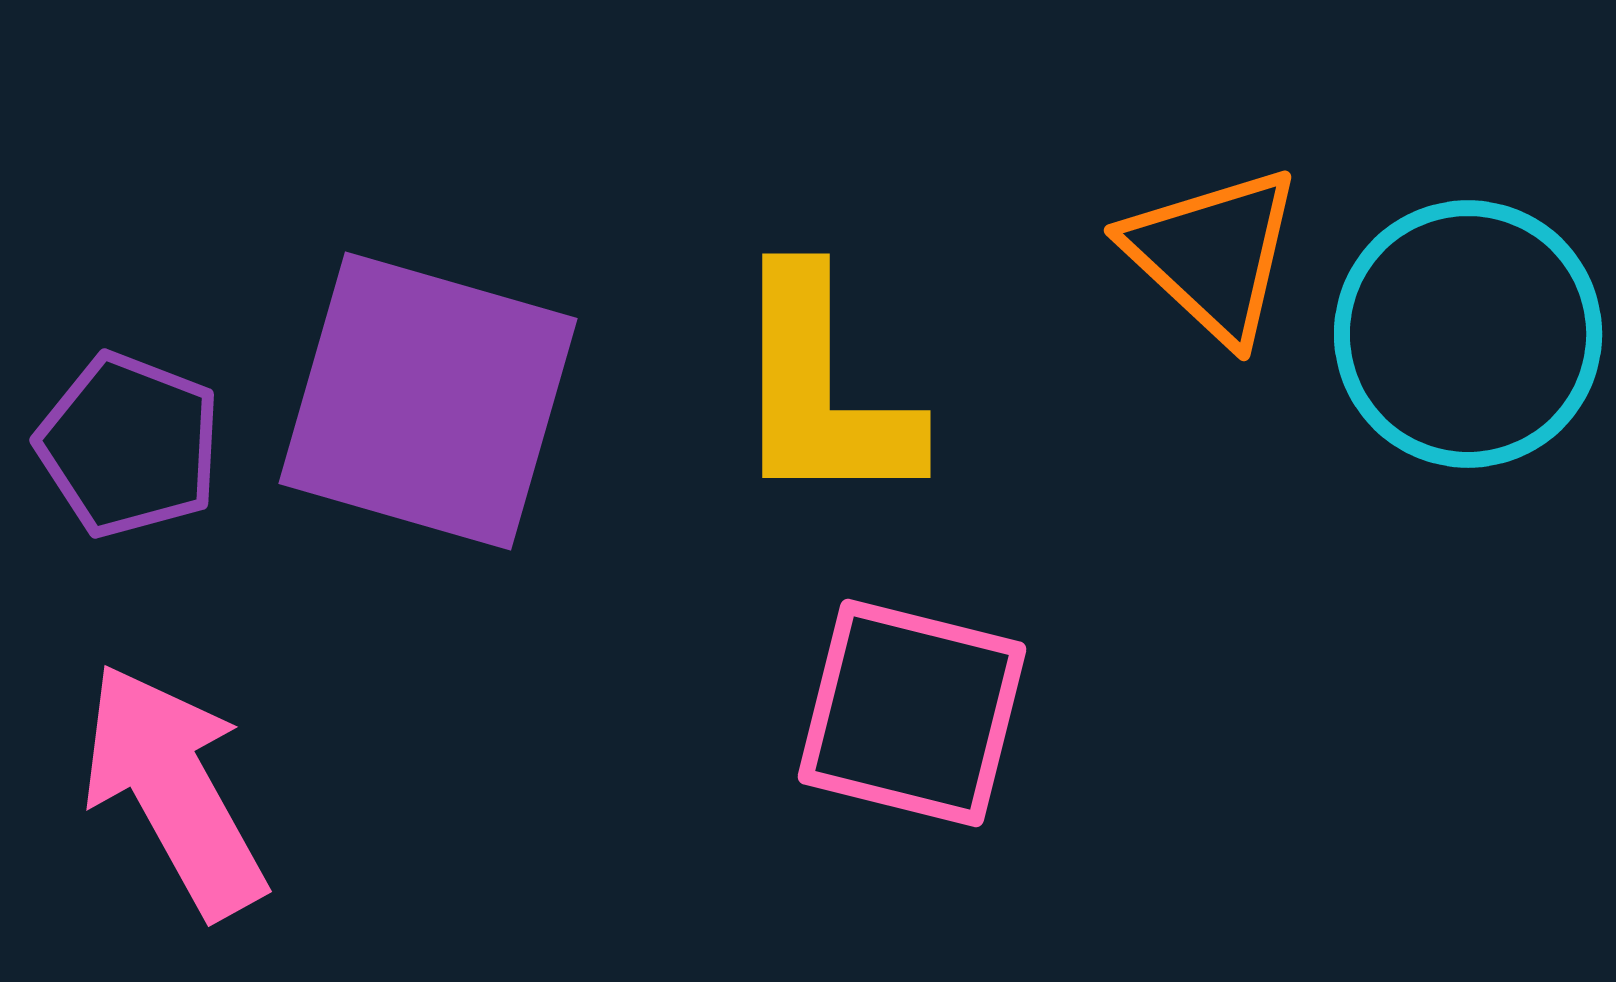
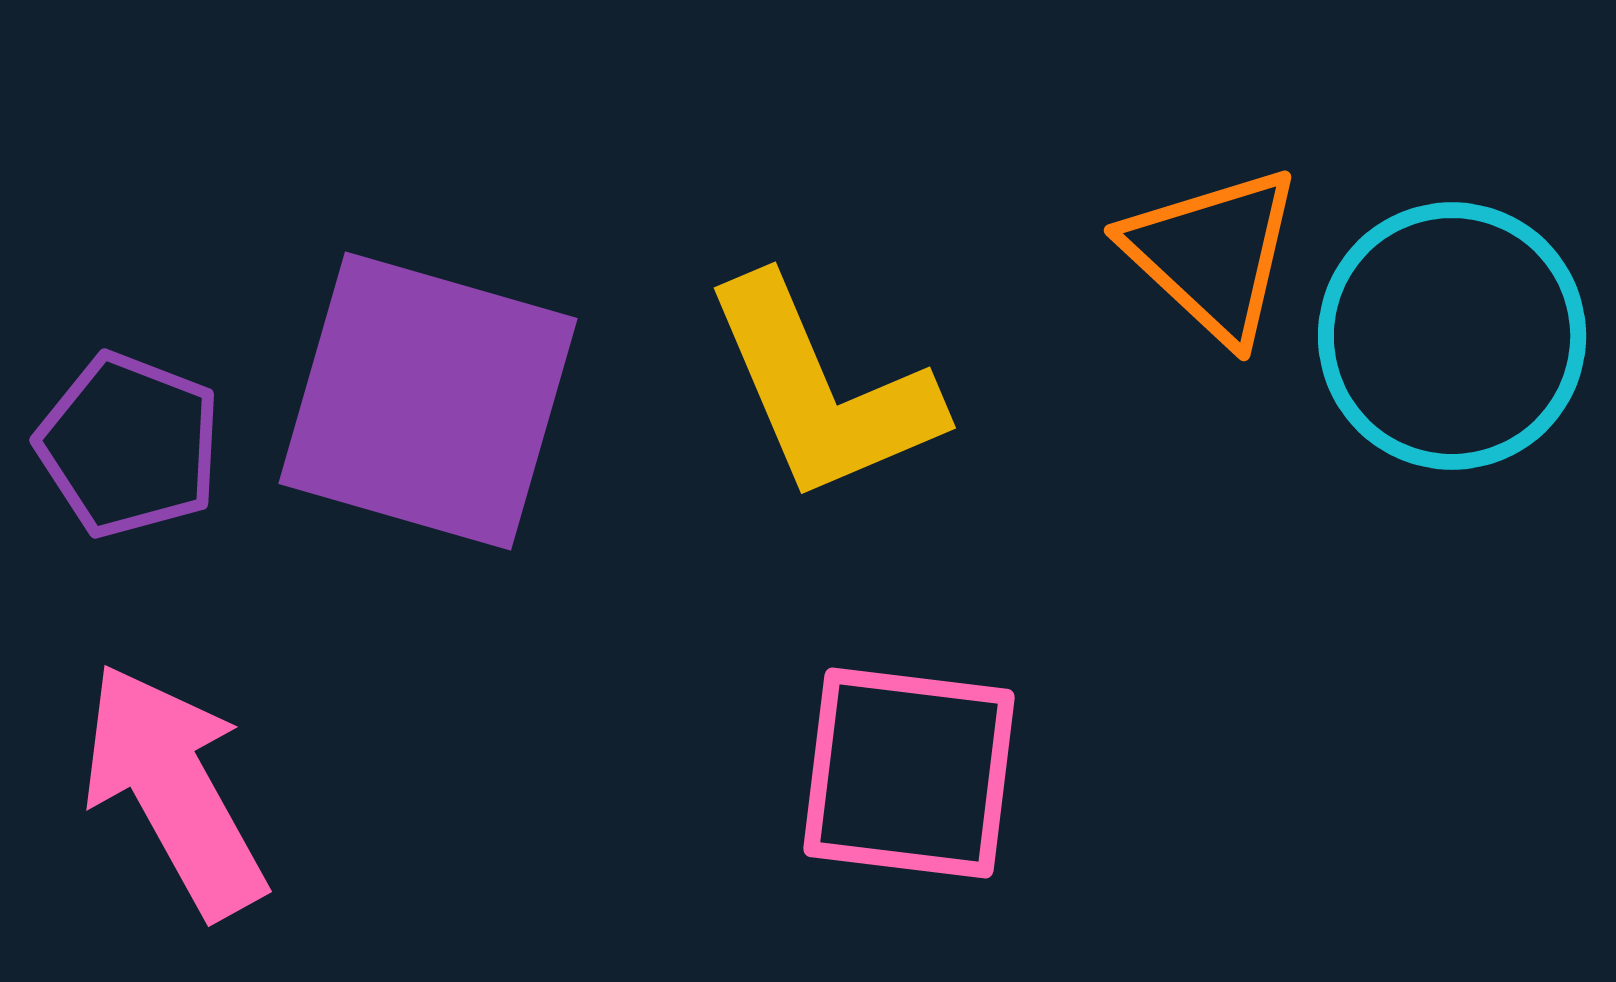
cyan circle: moved 16 px left, 2 px down
yellow L-shape: rotated 23 degrees counterclockwise
pink square: moved 3 px left, 60 px down; rotated 7 degrees counterclockwise
